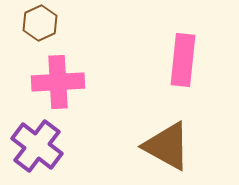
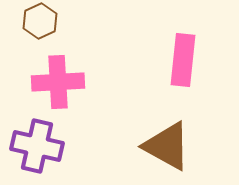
brown hexagon: moved 2 px up
purple cross: rotated 24 degrees counterclockwise
